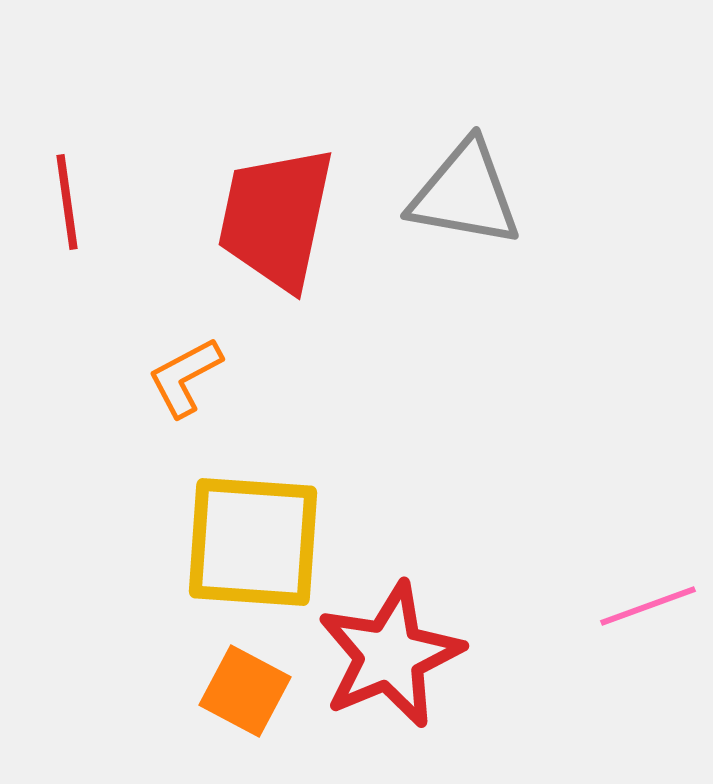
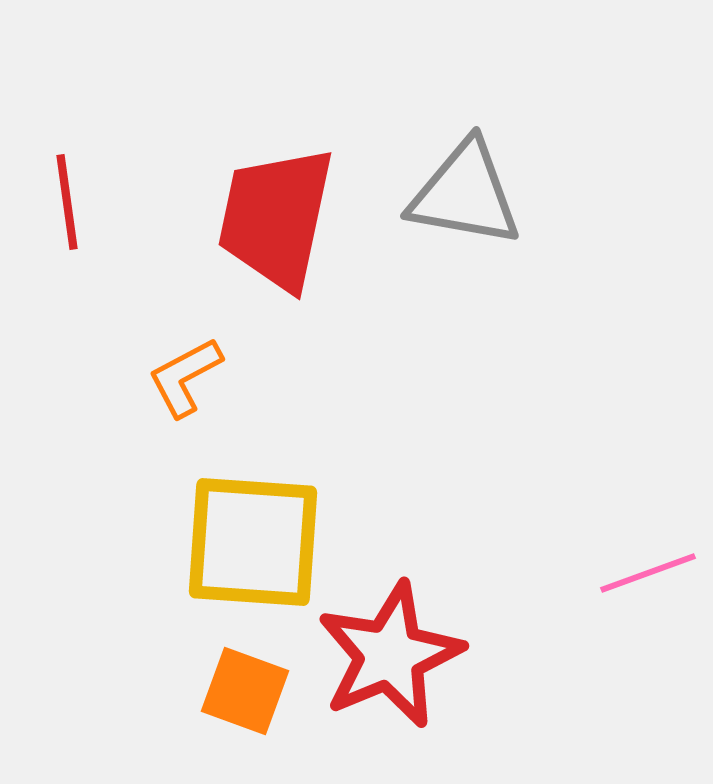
pink line: moved 33 px up
orange square: rotated 8 degrees counterclockwise
